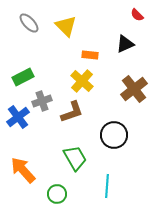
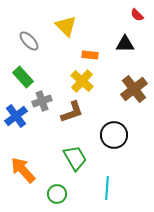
gray ellipse: moved 18 px down
black triangle: rotated 24 degrees clockwise
green rectangle: rotated 75 degrees clockwise
blue cross: moved 2 px left, 1 px up
cyan line: moved 2 px down
